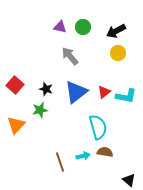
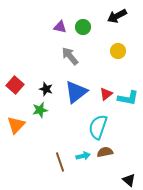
black arrow: moved 1 px right, 15 px up
yellow circle: moved 2 px up
red triangle: moved 2 px right, 2 px down
cyan L-shape: moved 2 px right, 2 px down
cyan semicircle: rotated 145 degrees counterclockwise
brown semicircle: rotated 21 degrees counterclockwise
